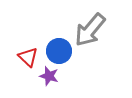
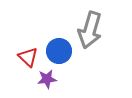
gray arrow: rotated 24 degrees counterclockwise
purple star: moved 2 px left, 3 px down; rotated 24 degrees counterclockwise
